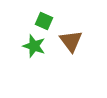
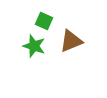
brown triangle: rotated 45 degrees clockwise
